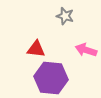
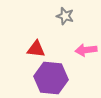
pink arrow: rotated 25 degrees counterclockwise
